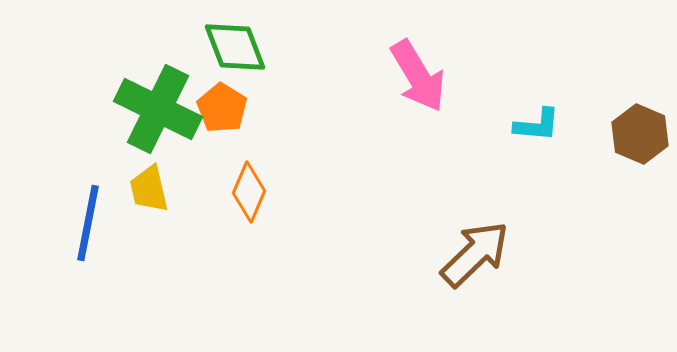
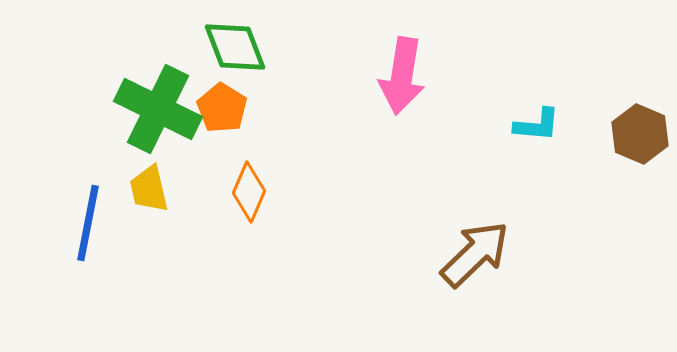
pink arrow: moved 16 px left; rotated 40 degrees clockwise
